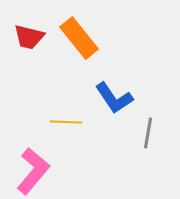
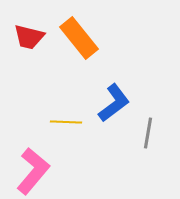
blue L-shape: moved 5 px down; rotated 93 degrees counterclockwise
